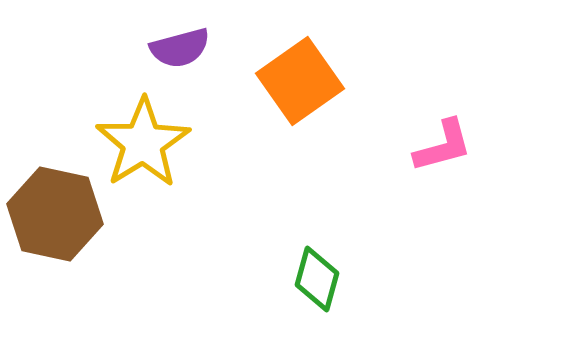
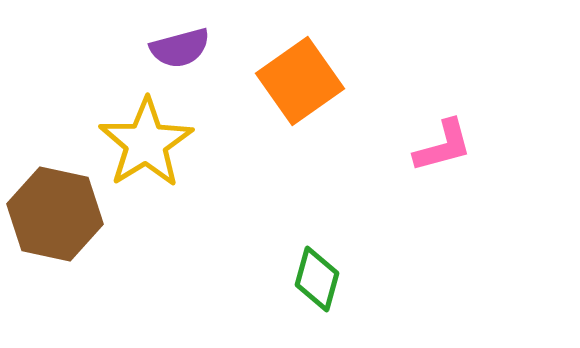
yellow star: moved 3 px right
